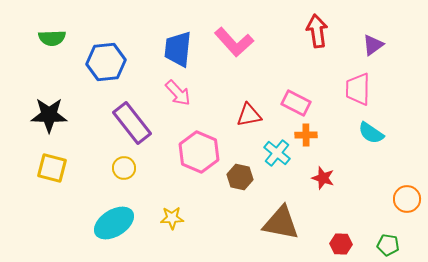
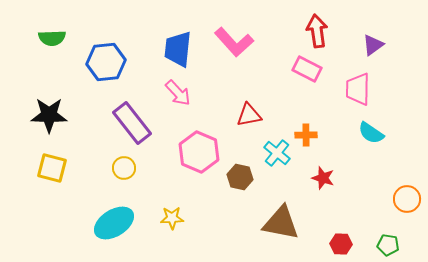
pink rectangle: moved 11 px right, 34 px up
